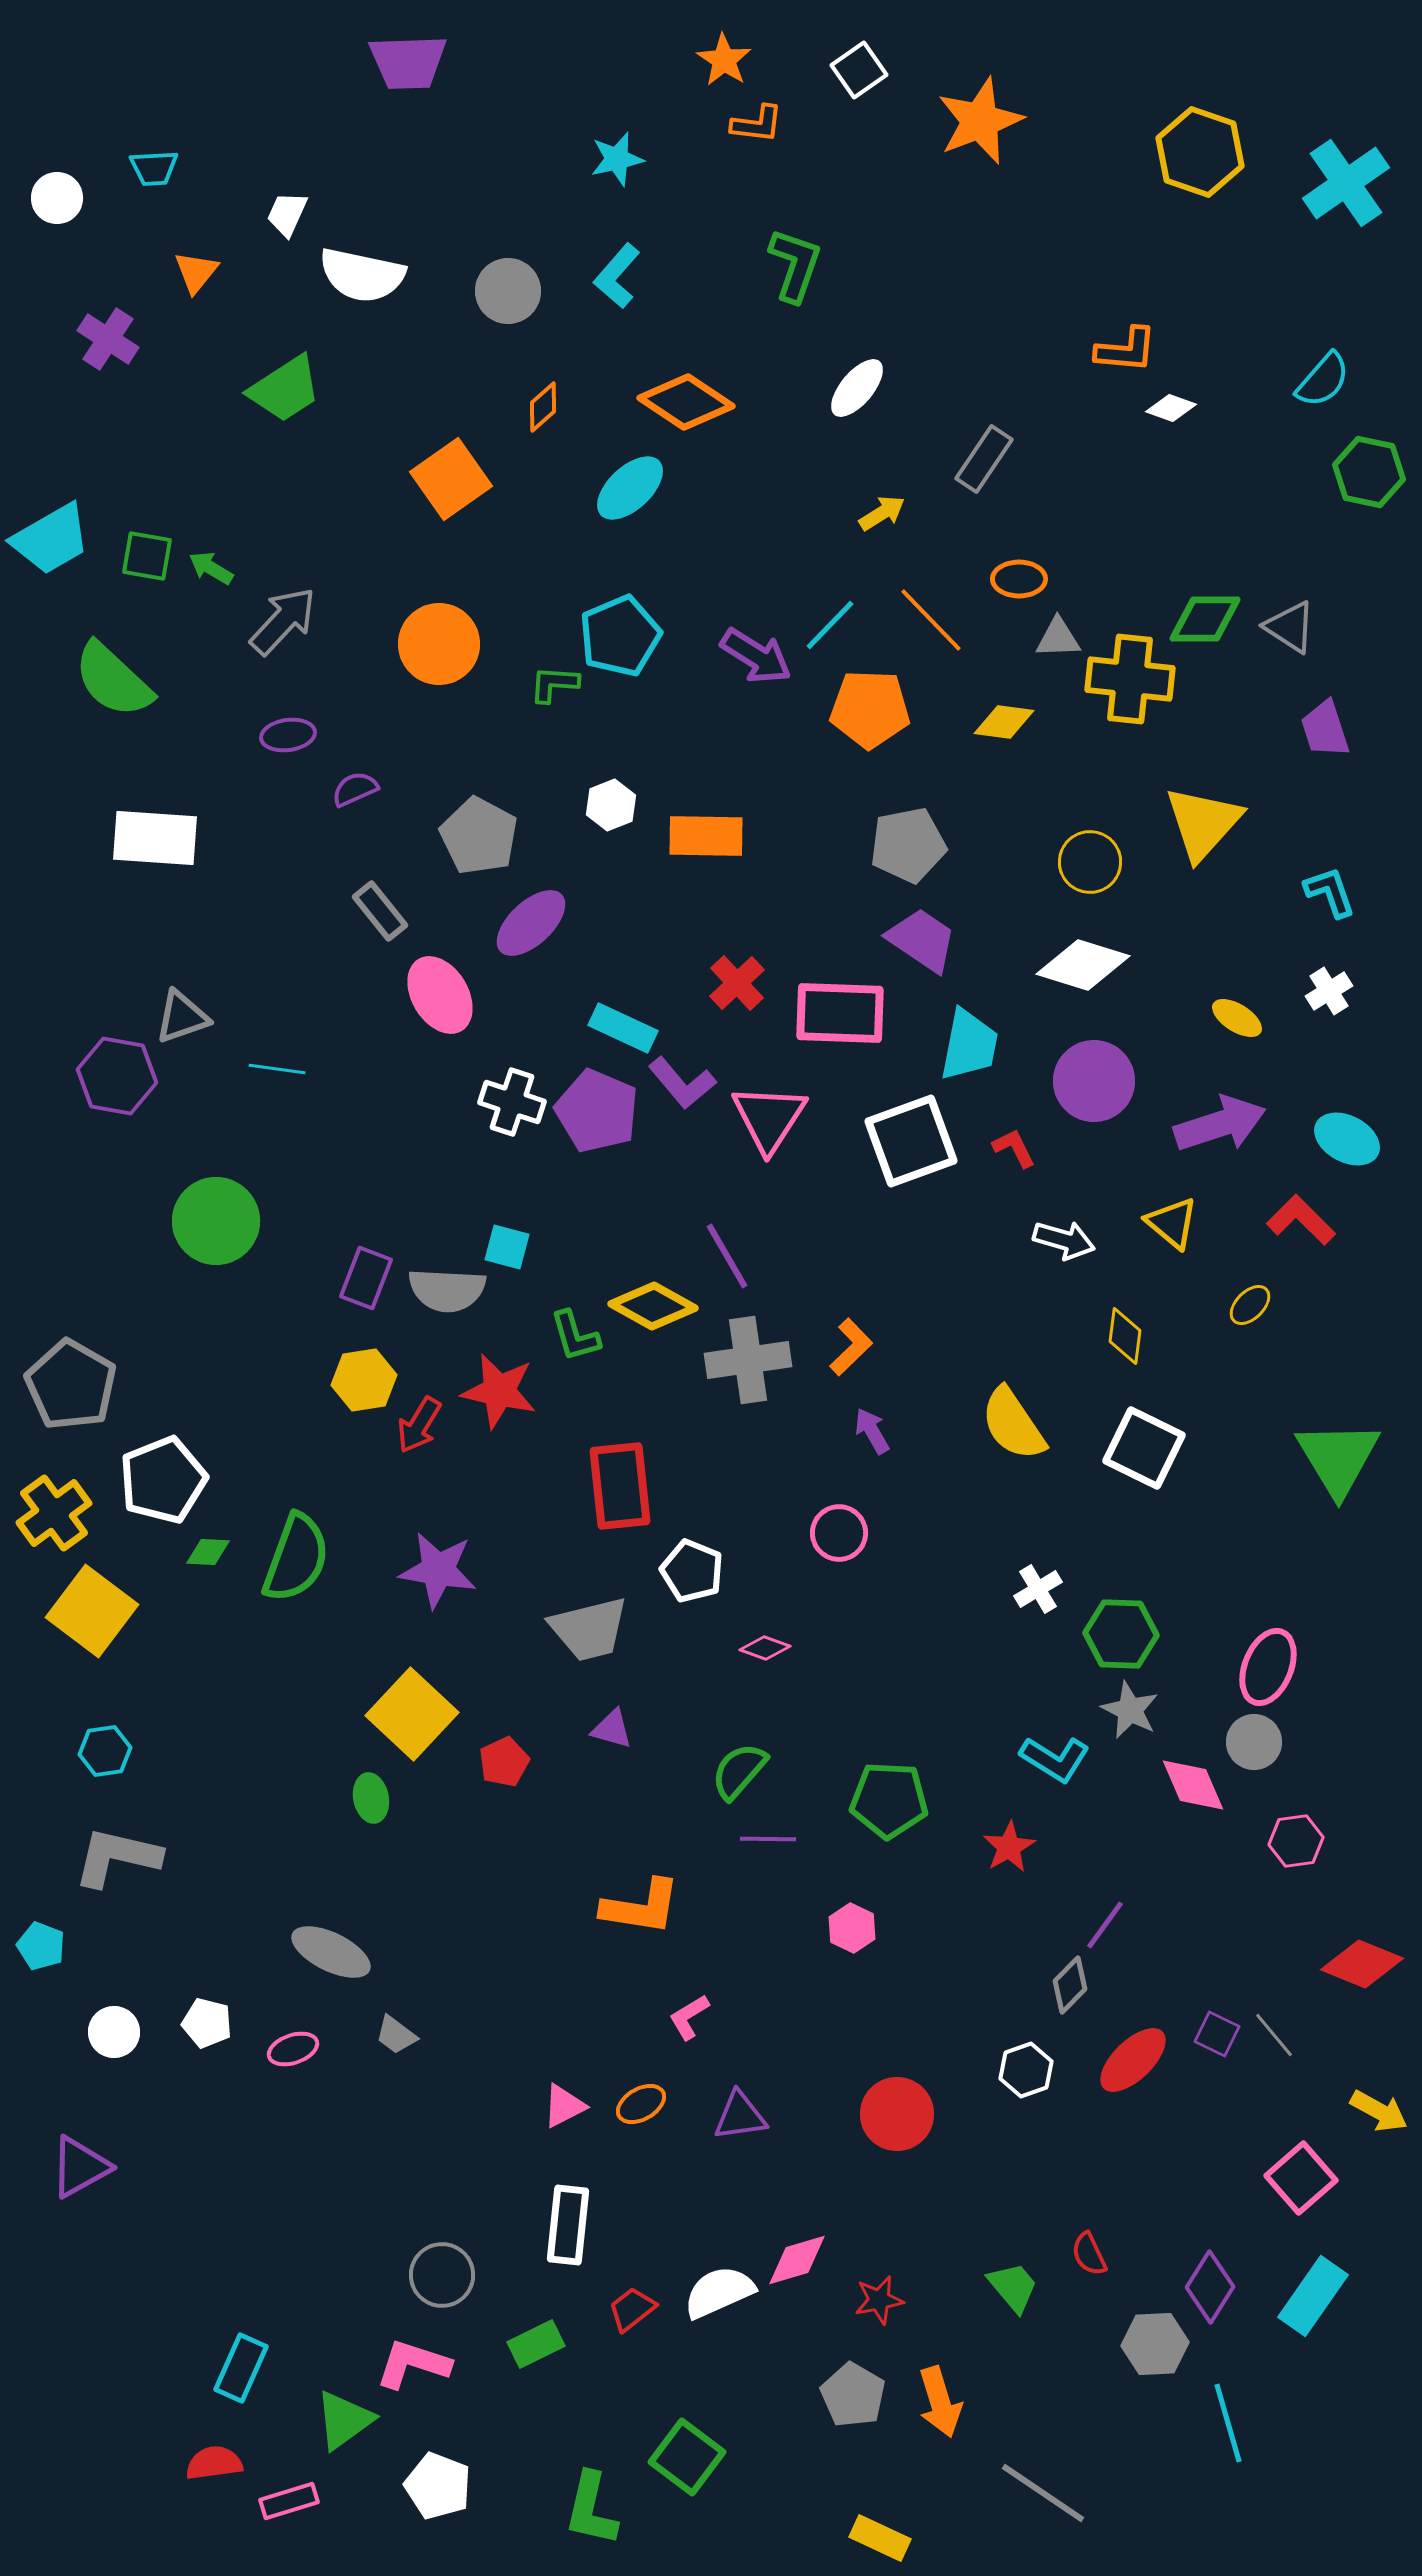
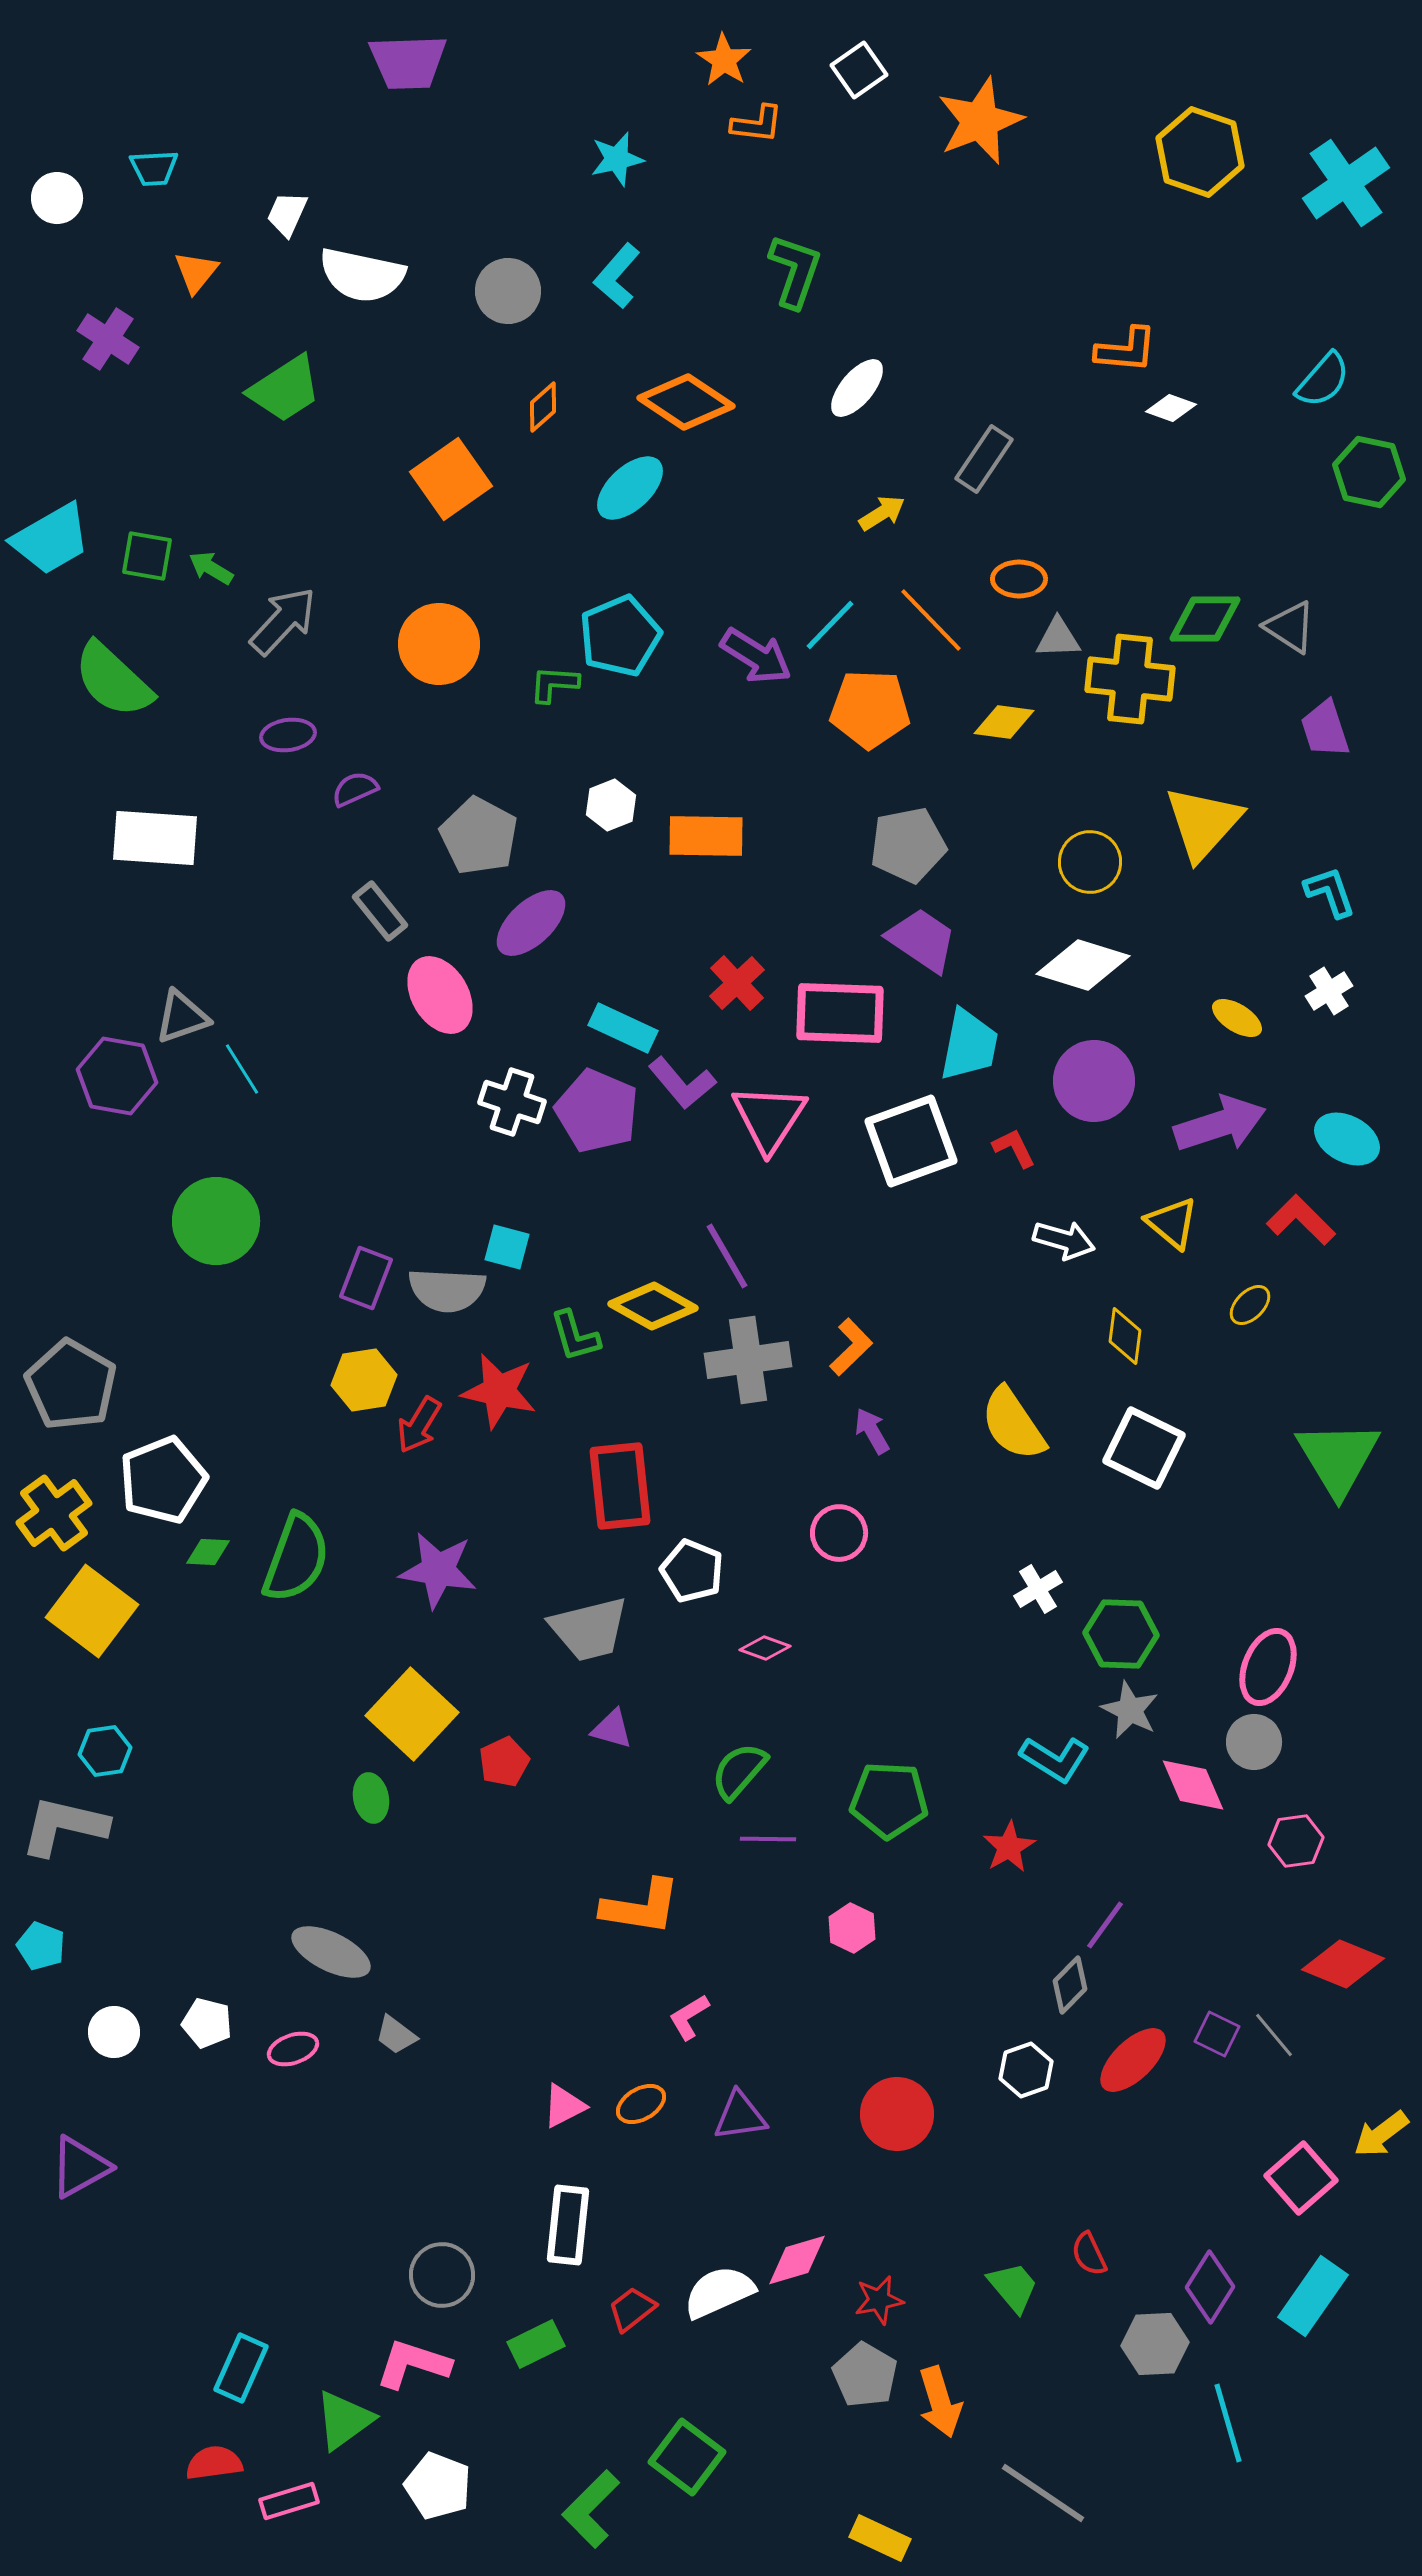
green L-shape at (795, 265): moved 6 px down
cyan line at (277, 1069): moved 35 px left; rotated 50 degrees clockwise
gray L-shape at (117, 1857): moved 53 px left, 31 px up
red diamond at (1362, 1964): moved 19 px left
yellow arrow at (1379, 2111): moved 2 px right, 23 px down; rotated 114 degrees clockwise
gray pentagon at (853, 2395): moved 12 px right, 20 px up
green L-shape at (591, 2509): rotated 32 degrees clockwise
